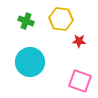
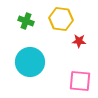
pink square: rotated 15 degrees counterclockwise
